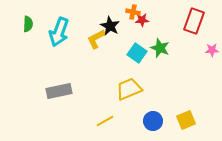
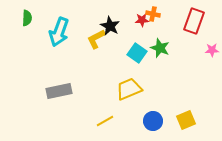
orange cross: moved 20 px right, 2 px down
green semicircle: moved 1 px left, 6 px up
